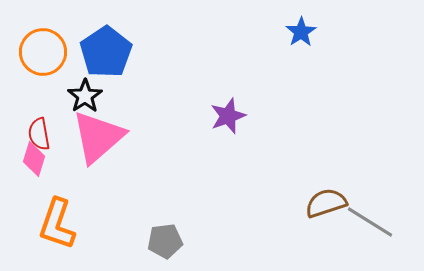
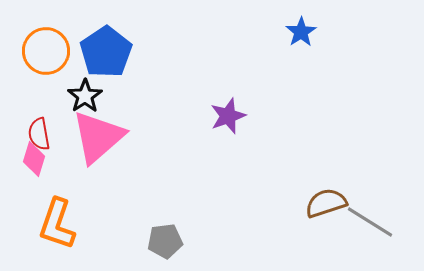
orange circle: moved 3 px right, 1 px up
